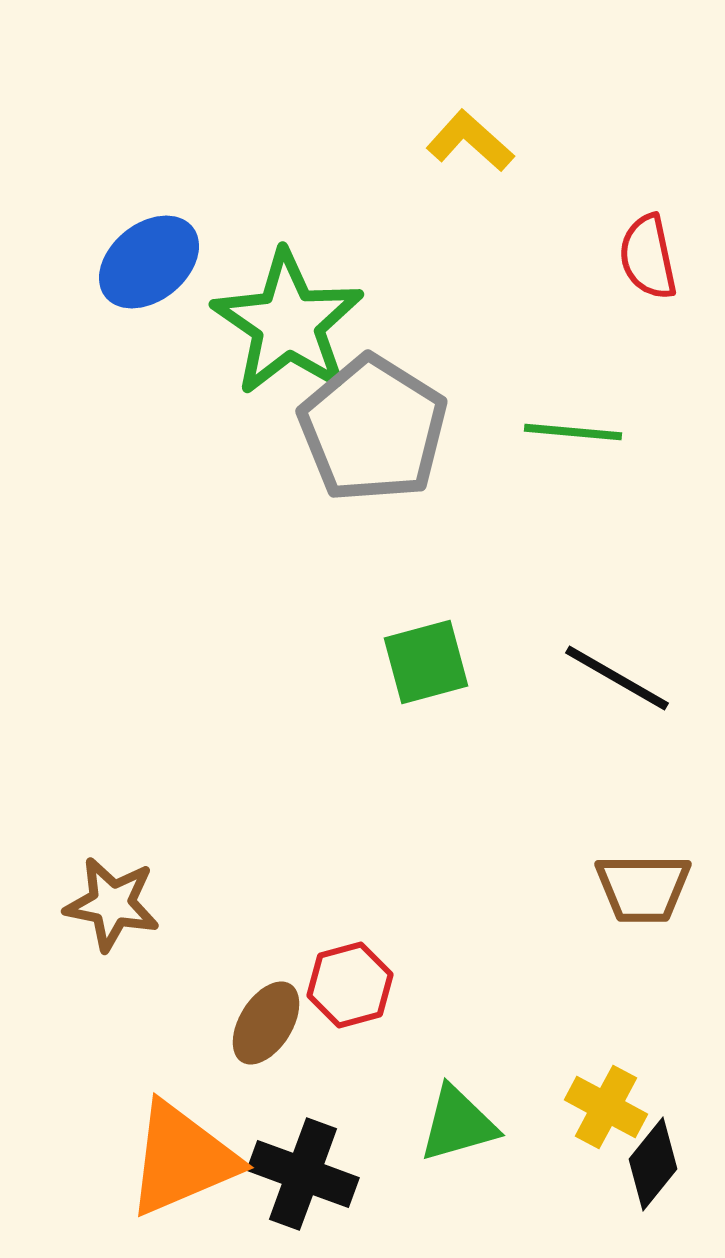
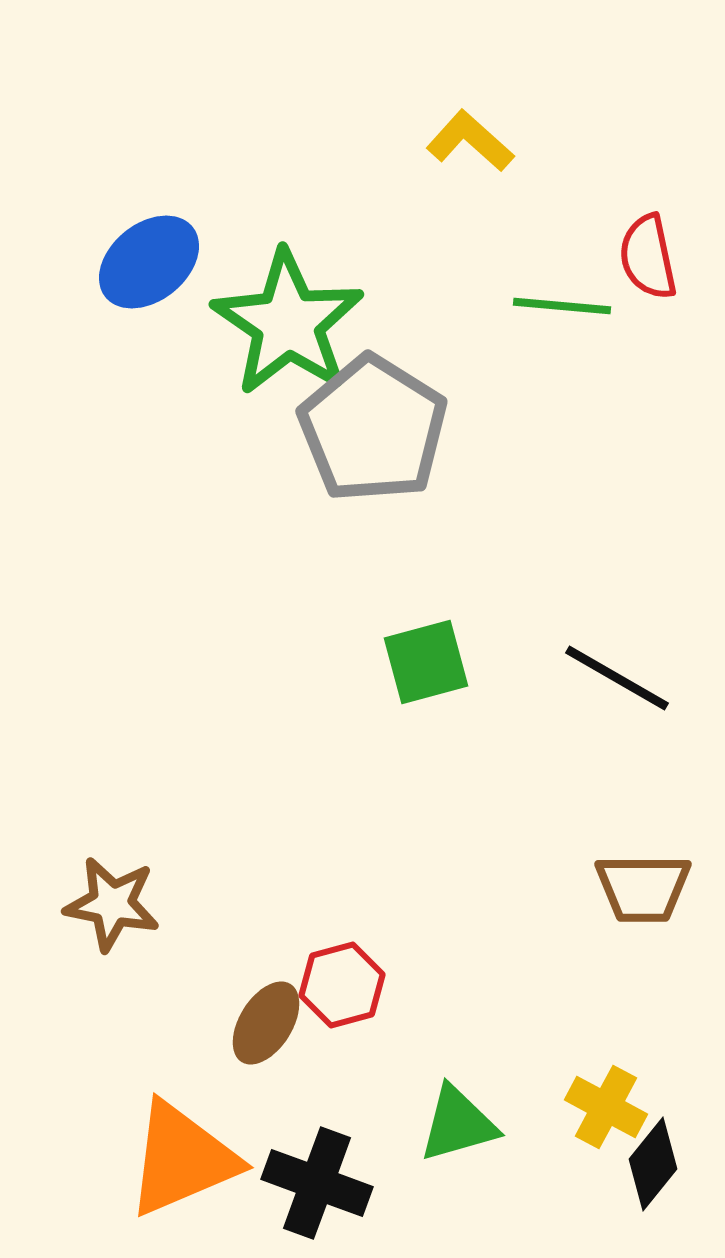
green line: moved 11 px left, 126 px up
red hexagon: moved 8 px left
black cross: moved 14 px right, 9 px down
